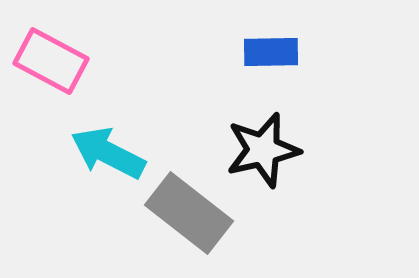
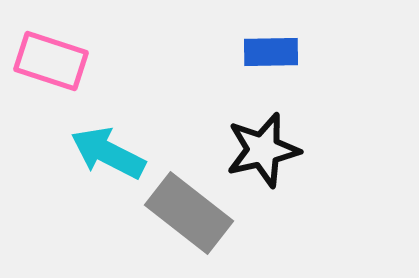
pink rectangle: rotated 10 degrees counterclockwise
